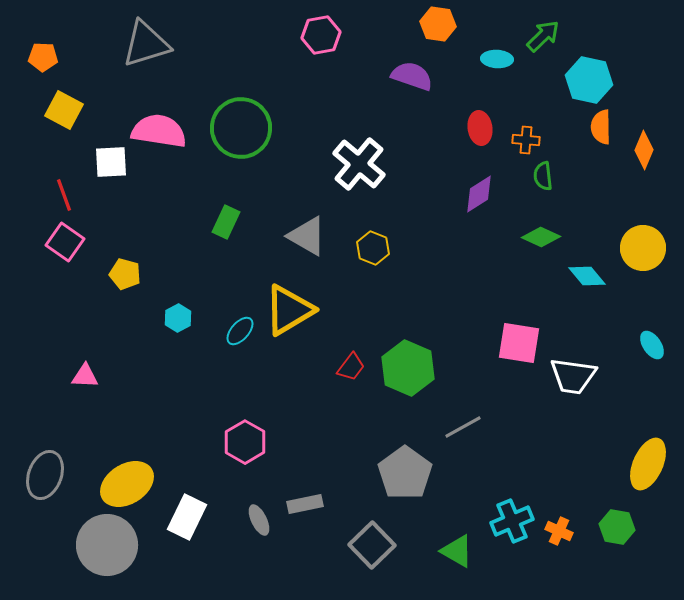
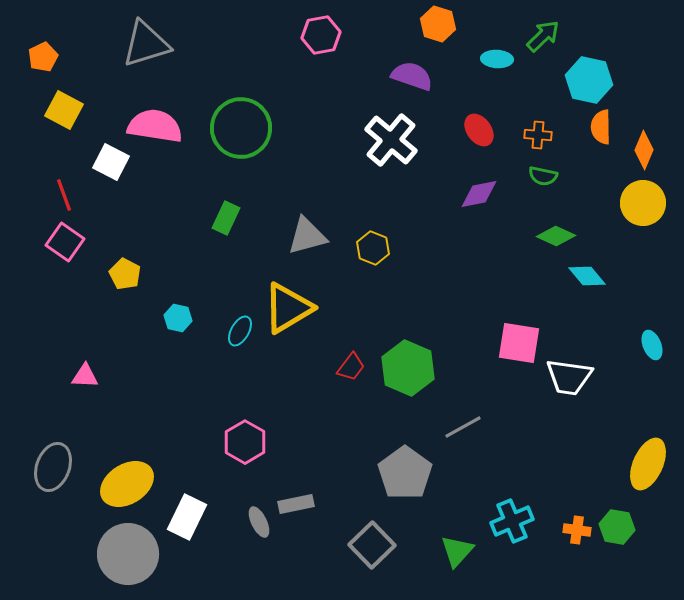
orange hexagon at (438, 24): rotated 8 degrees clockwise
orange pentagon at (43, 57): rotated 28 degrees counterclockwise
red ellipse at (480, 128): moved 1 px left, 2 px down; rotated 28 degrees counterclockwise
pink semicircle at (159, 131): moved 4 px left, 5 px up
orange cross at (526, 140): moved 12 px right, 5 px up
white square at (111, 162): rotated 30 degrees clockwise
white cross at (359, 164): moved 32 px right, 24 px up
green semicircle at (543, 176): rotated 72 degrees counterclockwise
purple diamond at (479, 194): rotated 21 degrees clockwise
green rectangle at (226, 222): moved 4 px up
gray triangle at (307, 236): rotated 45 degrees counterclockwise
green diamond at (541, 237): moved 15 px right, 1 px up
yellow circle at (643, 248): moved 45 px up
yellow pentagon at (125, 274): rotated 12 degrees clockwise
yellow triangle at (289, 310): moved 1 px left, 2 px up
cyan hexagon at (178, 318): rotated 20 degrees counterclockwise
cyan ellipse at (240, 331): rotated 12 degrees counterclockwise
cyan ellipse at (652, 345): rotated 12 degrees clockwise
white trapezoid at (573, 376): moved 4 px left, 1 px down
gray ellipse at (45, 475): moved 8 px right, 8 px up
gray rectangle at (305, 504): moved 9 px left
gray ellipse at (259, 520): moved 2 px down
orange cross at (559, 531): moved 18 px right, 1 px up; rotated 16 degrees counterclockwise
gray circle at (107, 545): moved 21 px right, 9 px down
green triangle at (457, 551): rotated 42 degrees clockwise
